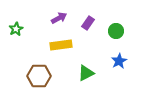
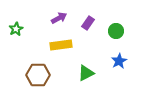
brown hexagon: moved 1 px left, 1 px up
